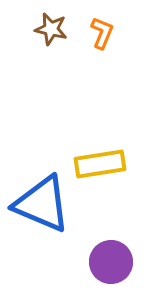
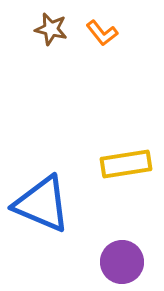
orange L-shape: rotated 120 degrees clockwise
yellow rectangle: moved 26 px right
purple circle: moved 11 px right
